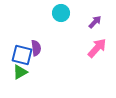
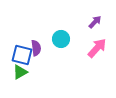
cyan circle: moved 26 px down
